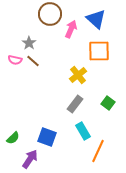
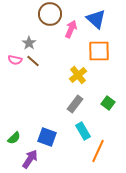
green semicircle: moved 1 px right
